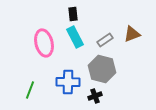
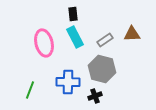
brown triangle: rotated 18 degrees clockwise
